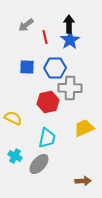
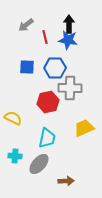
blue star: moved 2 px left; rotated 30 degrees counterclockwise
cyan cross: rotated 24 degrees counterclockwise
brown arrow: moved 17 px left
